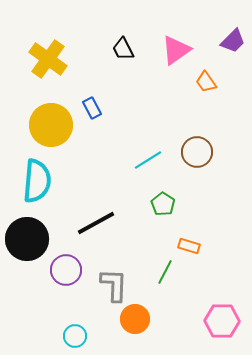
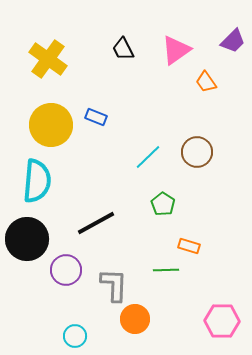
blue rectangle: moved 4 px right, 9 px down; rotated 40 degrees counterclockwise
cyan line: moved 3 px up; rotated 12 degrees counterclockwise
green line: moved 1 px right, 2 px up; rotated 60 degrees clockwise
